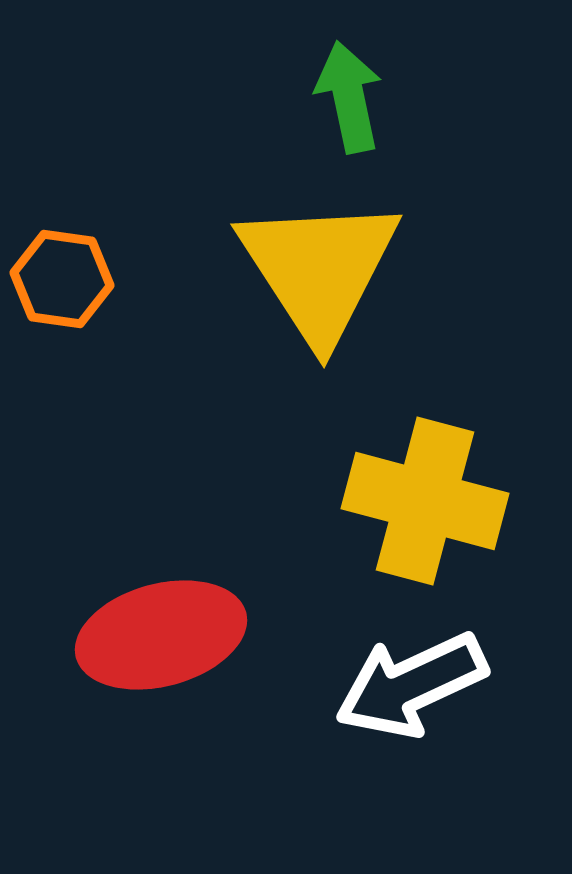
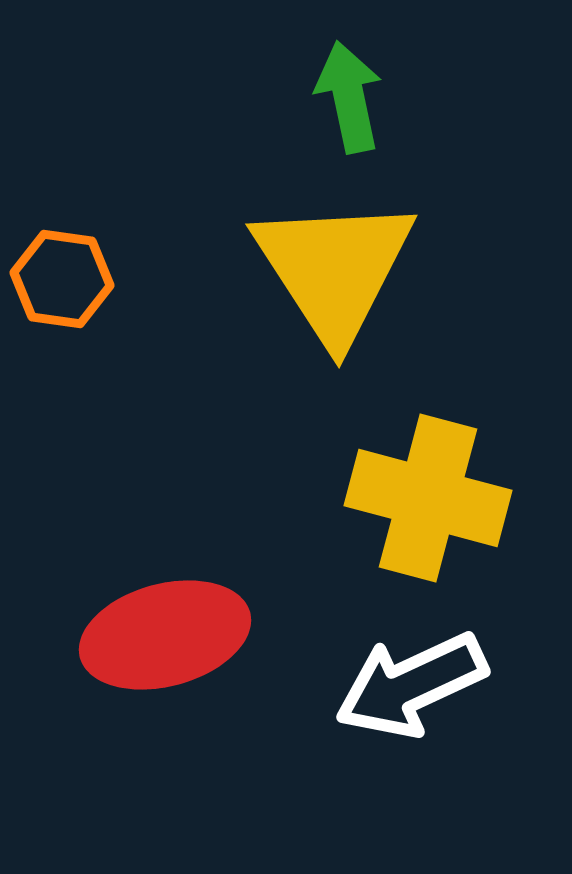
yellow triangle: moved 15 px right
yellow cross: moved 3 px right, 3 px up
red ellipse: moved 4 px right
